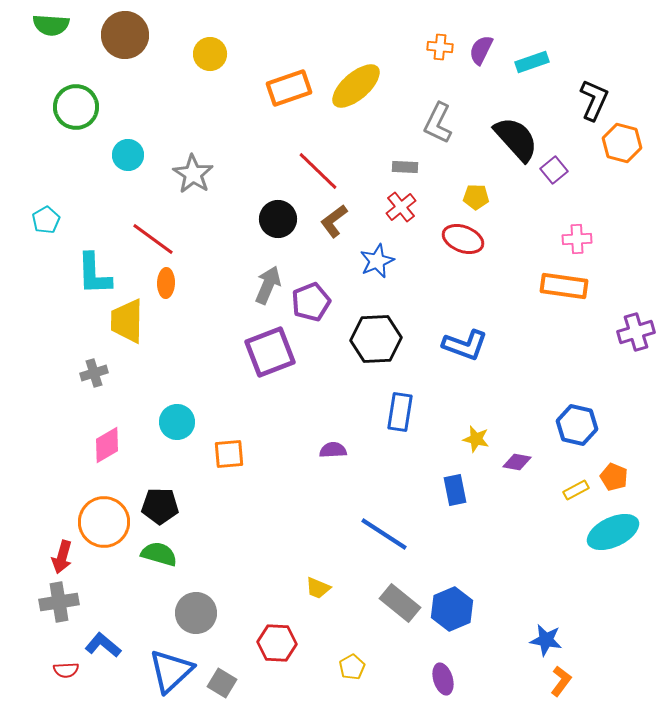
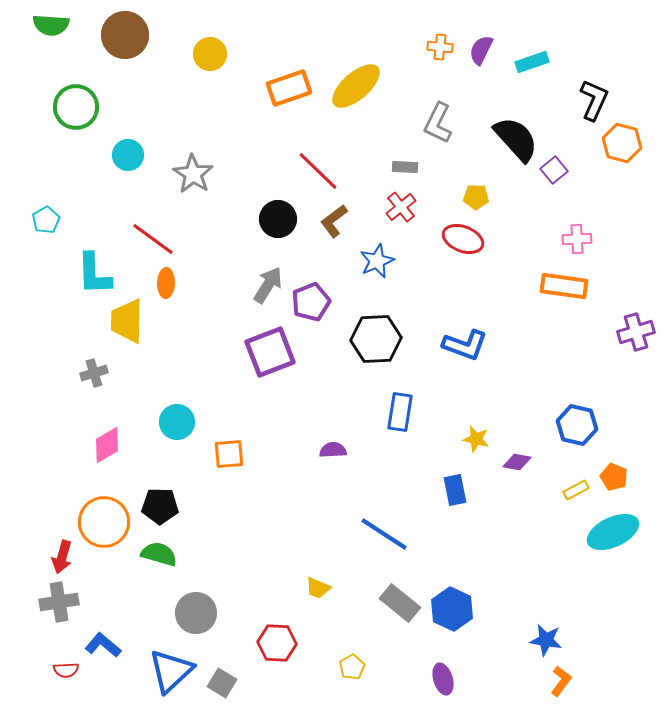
gray arrow at (268, 285): rotated 9 degrees clockwise
blue hexagon at (452, 609): rotated 12 degrees counterclockwise
